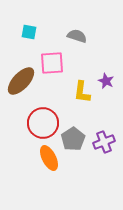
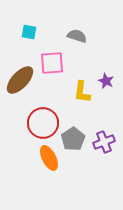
brown ellipse: moved 1 px left, 1 px up
